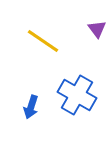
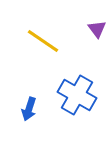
blue arrow: moved 2 px left, 2 px down
